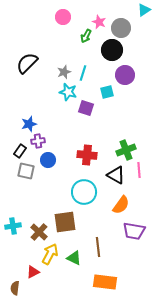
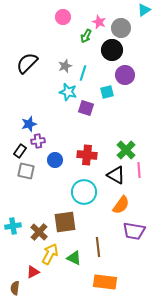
gray star: moved 1 px right, 6 px up
green cross: rotated 24 degrees counterclockwise
blue circle: moved 7 px right
